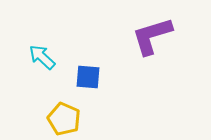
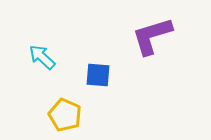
blue square: moved 10 px right, 2 px up
yellow pentagon: moved 1 px right, 4 px up
